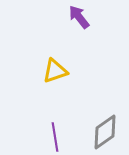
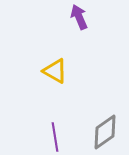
purple arrow: rotated 15 degrees clockwise
yellow triangle: rotated 48 degrees clockwise
